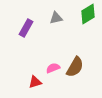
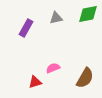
green diamond: rotated 20 degrees clockwise
brown semicircle: moved 10 px right, 11 px down
